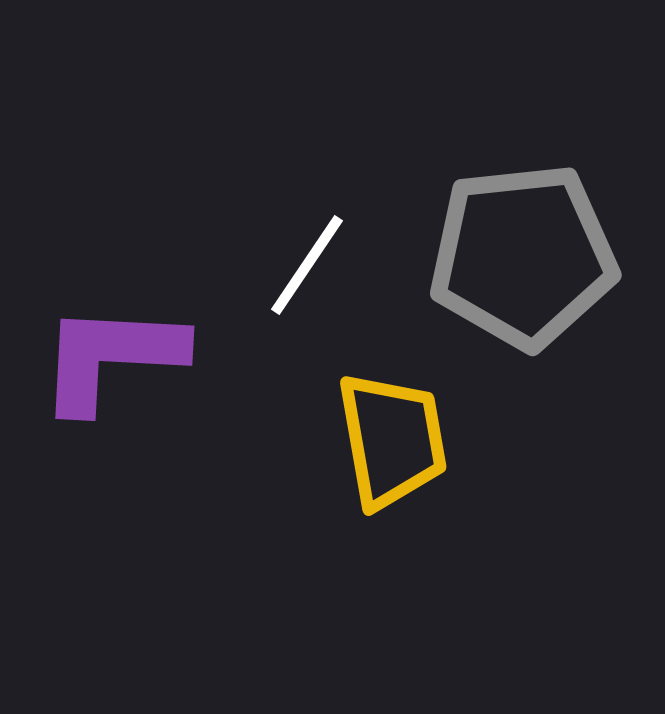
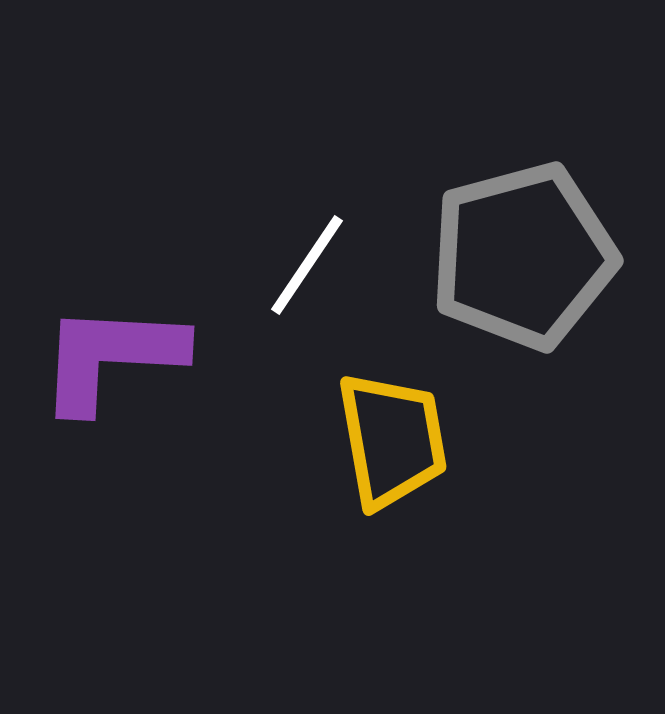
gray pentagon: rotated 9 degrees counterclockwise
